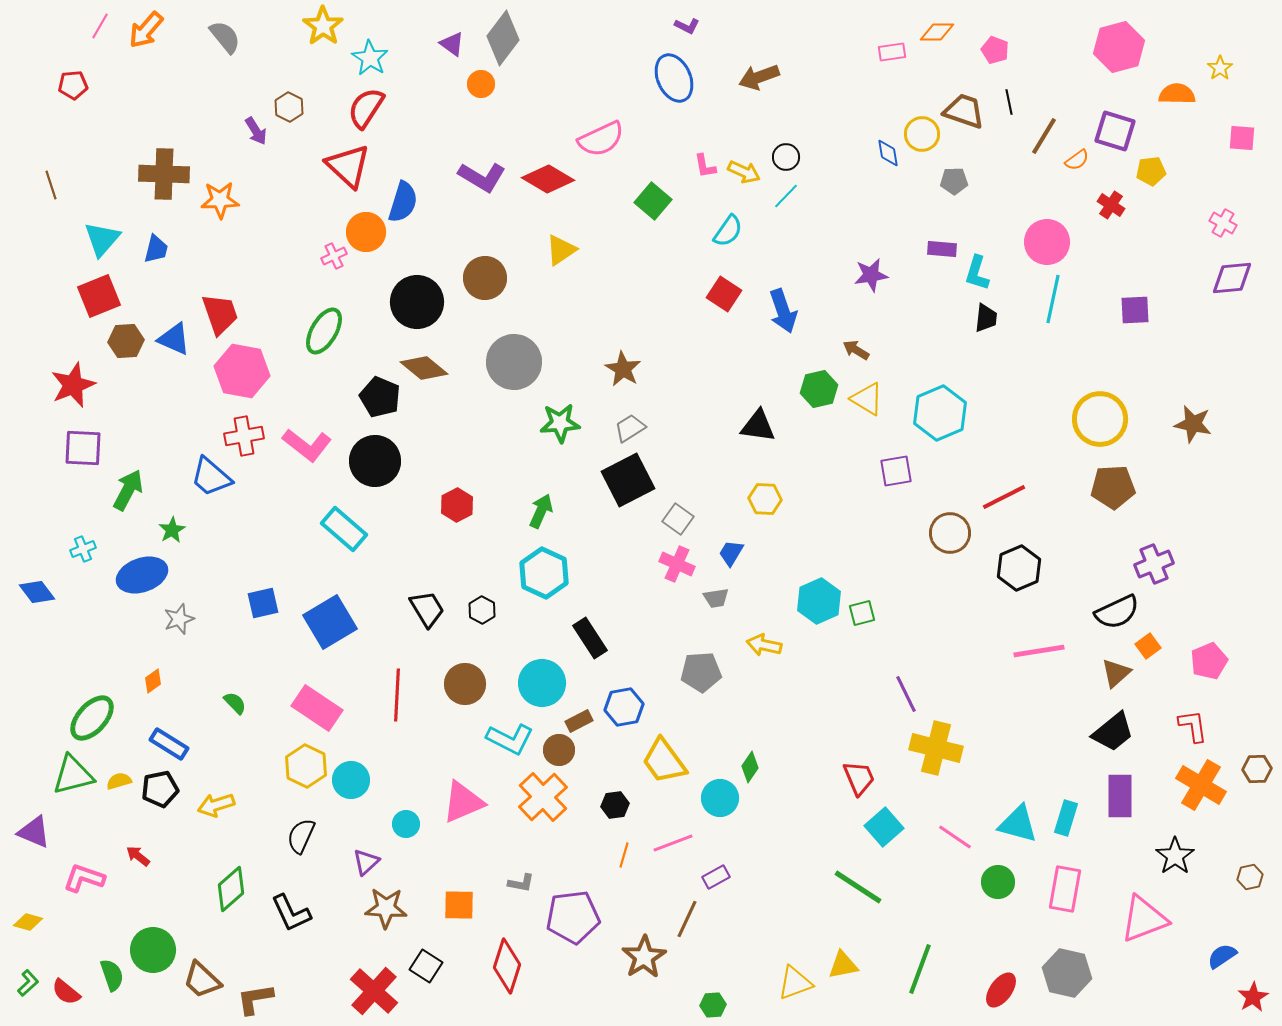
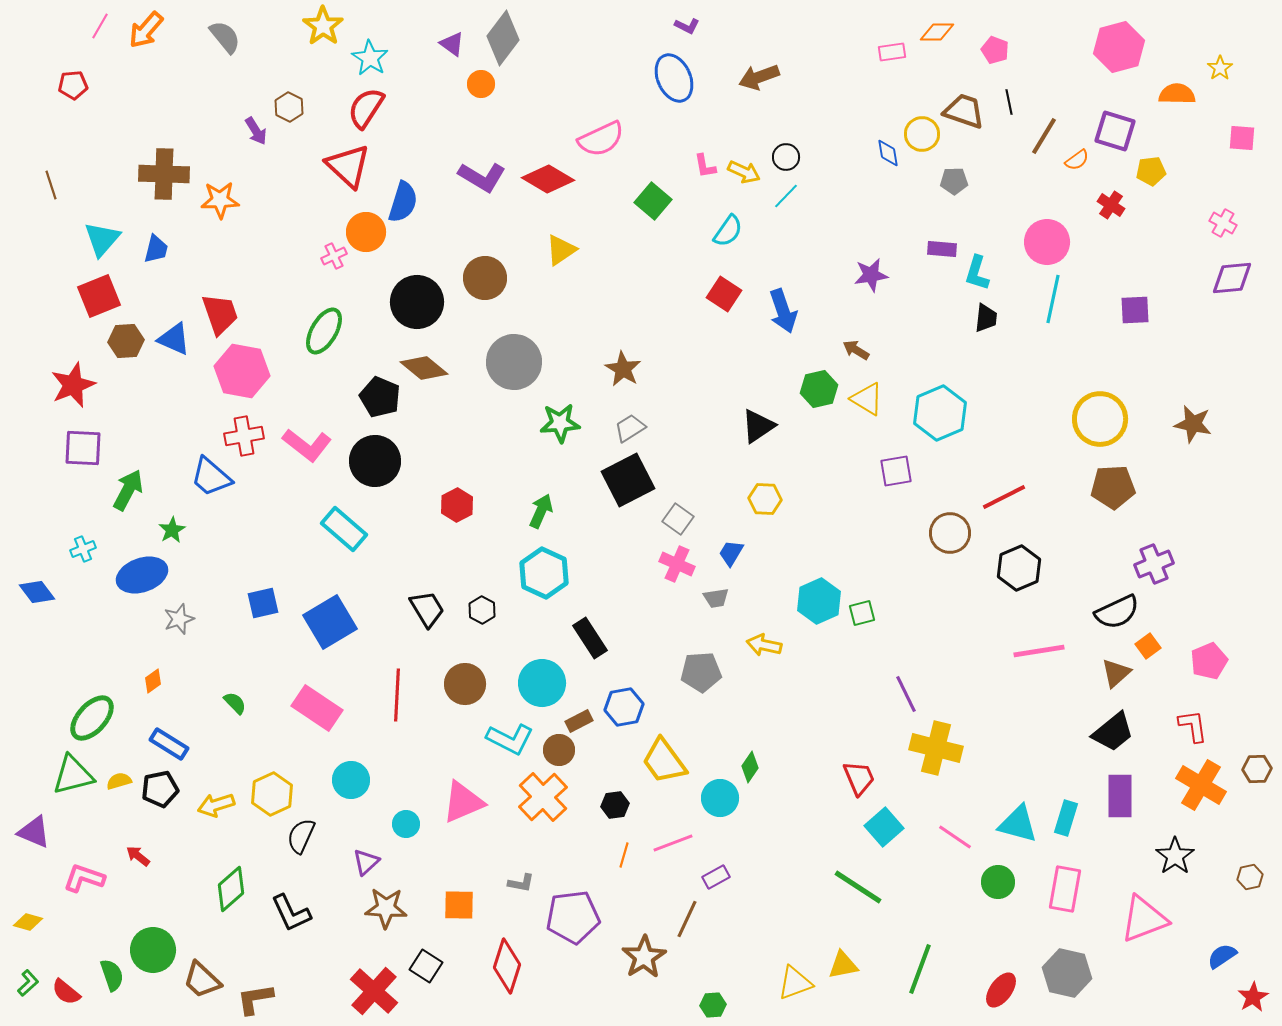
black triangle at (758, 426): rotated 42 degrees counterclockwise
yellow hexagon at (306, 766): moved 34 px left, 28 px down; rotated 9 degrees clockwise
